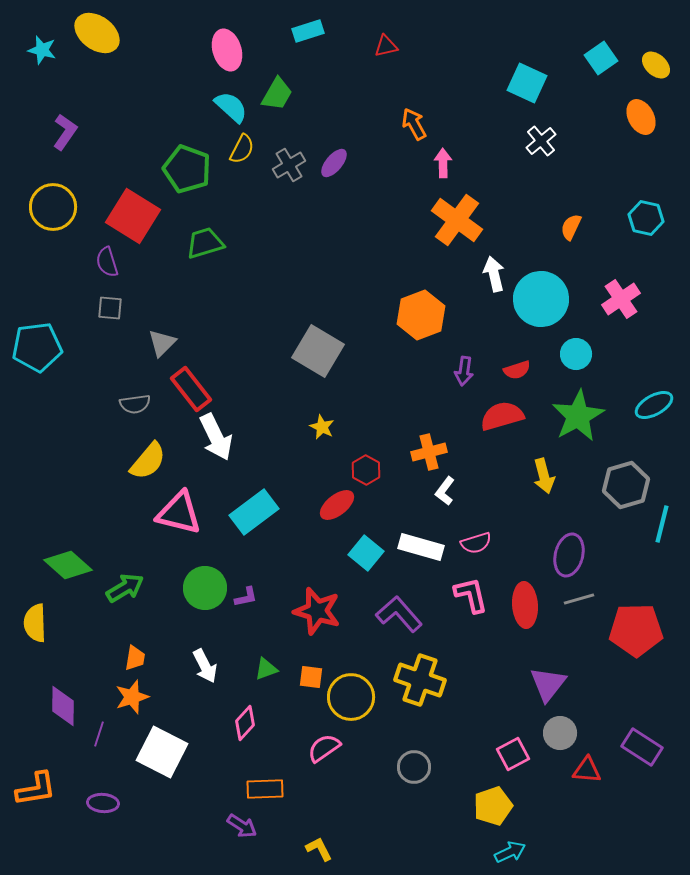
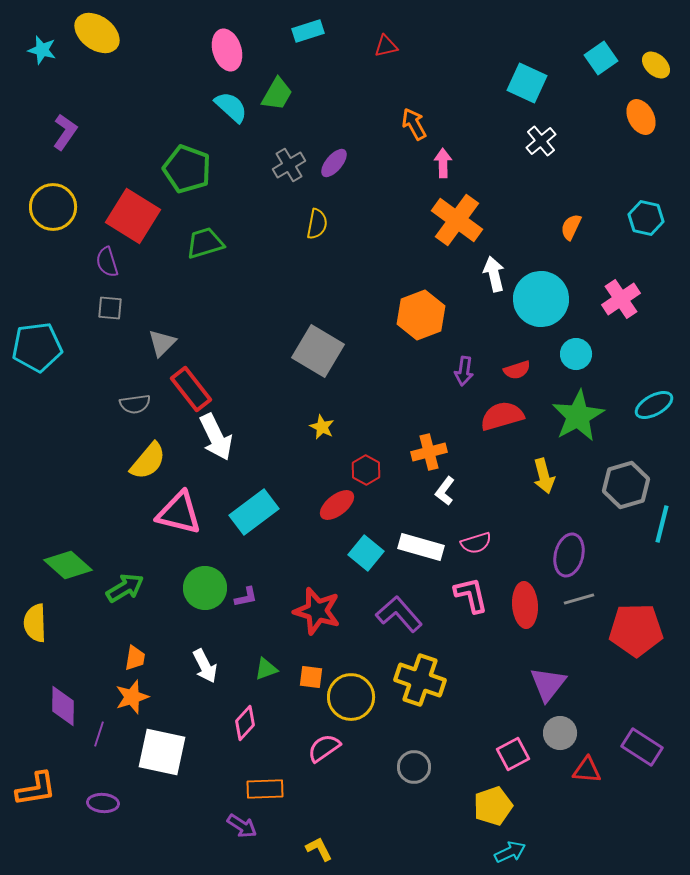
yellow semicircle at (242, 149): moved 75 px right, 75 px down; rotated 16 degrees counterclockwise
white square at (162, 752): rotated 15 degrees counterclockwise
